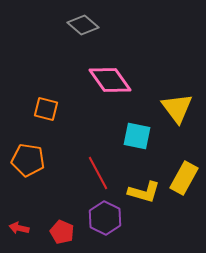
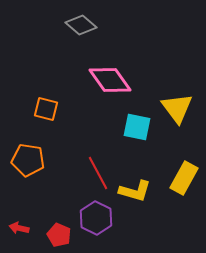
gray diamond: moved 2 px left
cyan square: moved 9 px up
yellow L-shape: moved 9 px left, 1 px up
purple hexagon: moved 9 px left
red pentagon: moved 3 px left, 3 px down
